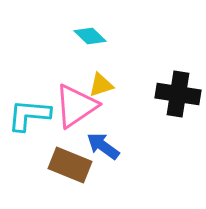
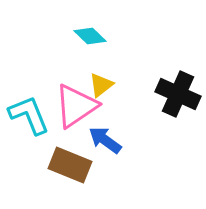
yellow triangle: rotated 20 degrees counterclockwise
black cross: rotated 15 degrees clockwise
cyan L-shape: rotated 63 degrees clockwise
blue arrow: moved 2 px right, 6 px up
